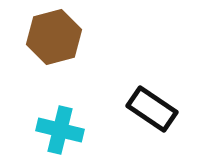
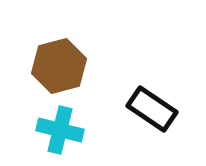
brown hexagon: moved 5 px right, 29 px down
